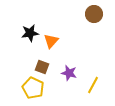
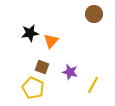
purple star: moved 1 px right, 1 px up
